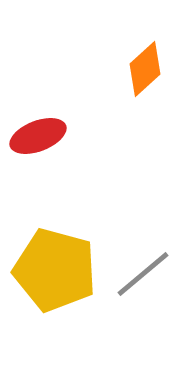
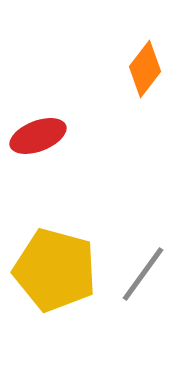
orange diamond: rotated 10 degrees counterclockwise
gray line: rotated 14 degrees counterclockwise
